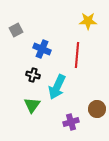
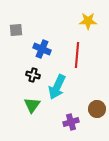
gray square: rotated 24 degrees clockwise
